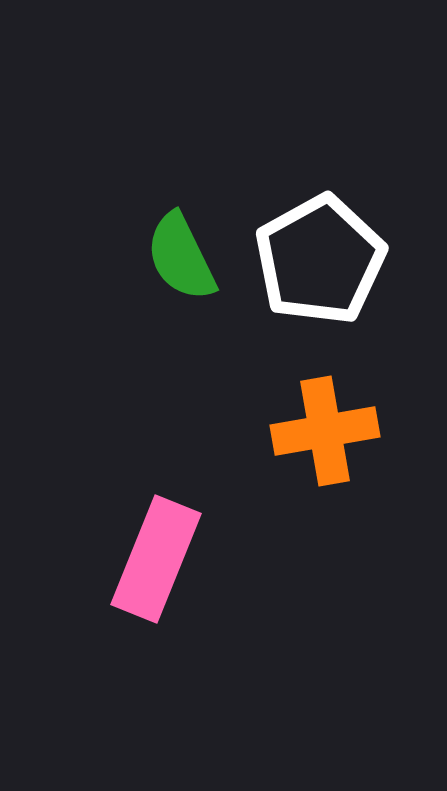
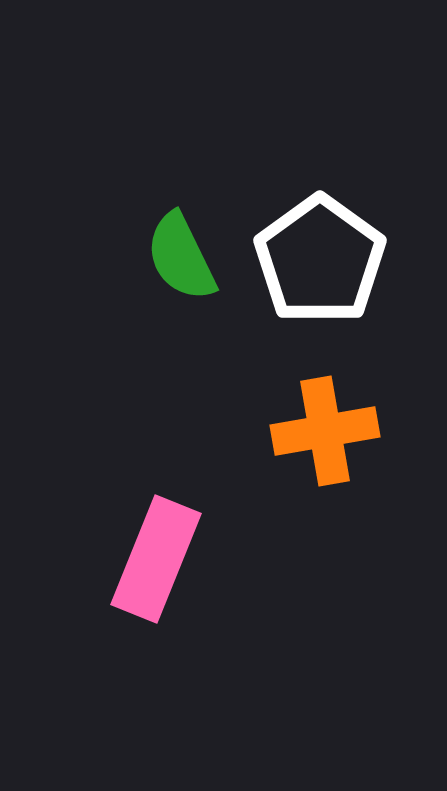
white pentagon: rotated 7 degrees counterclockwise
